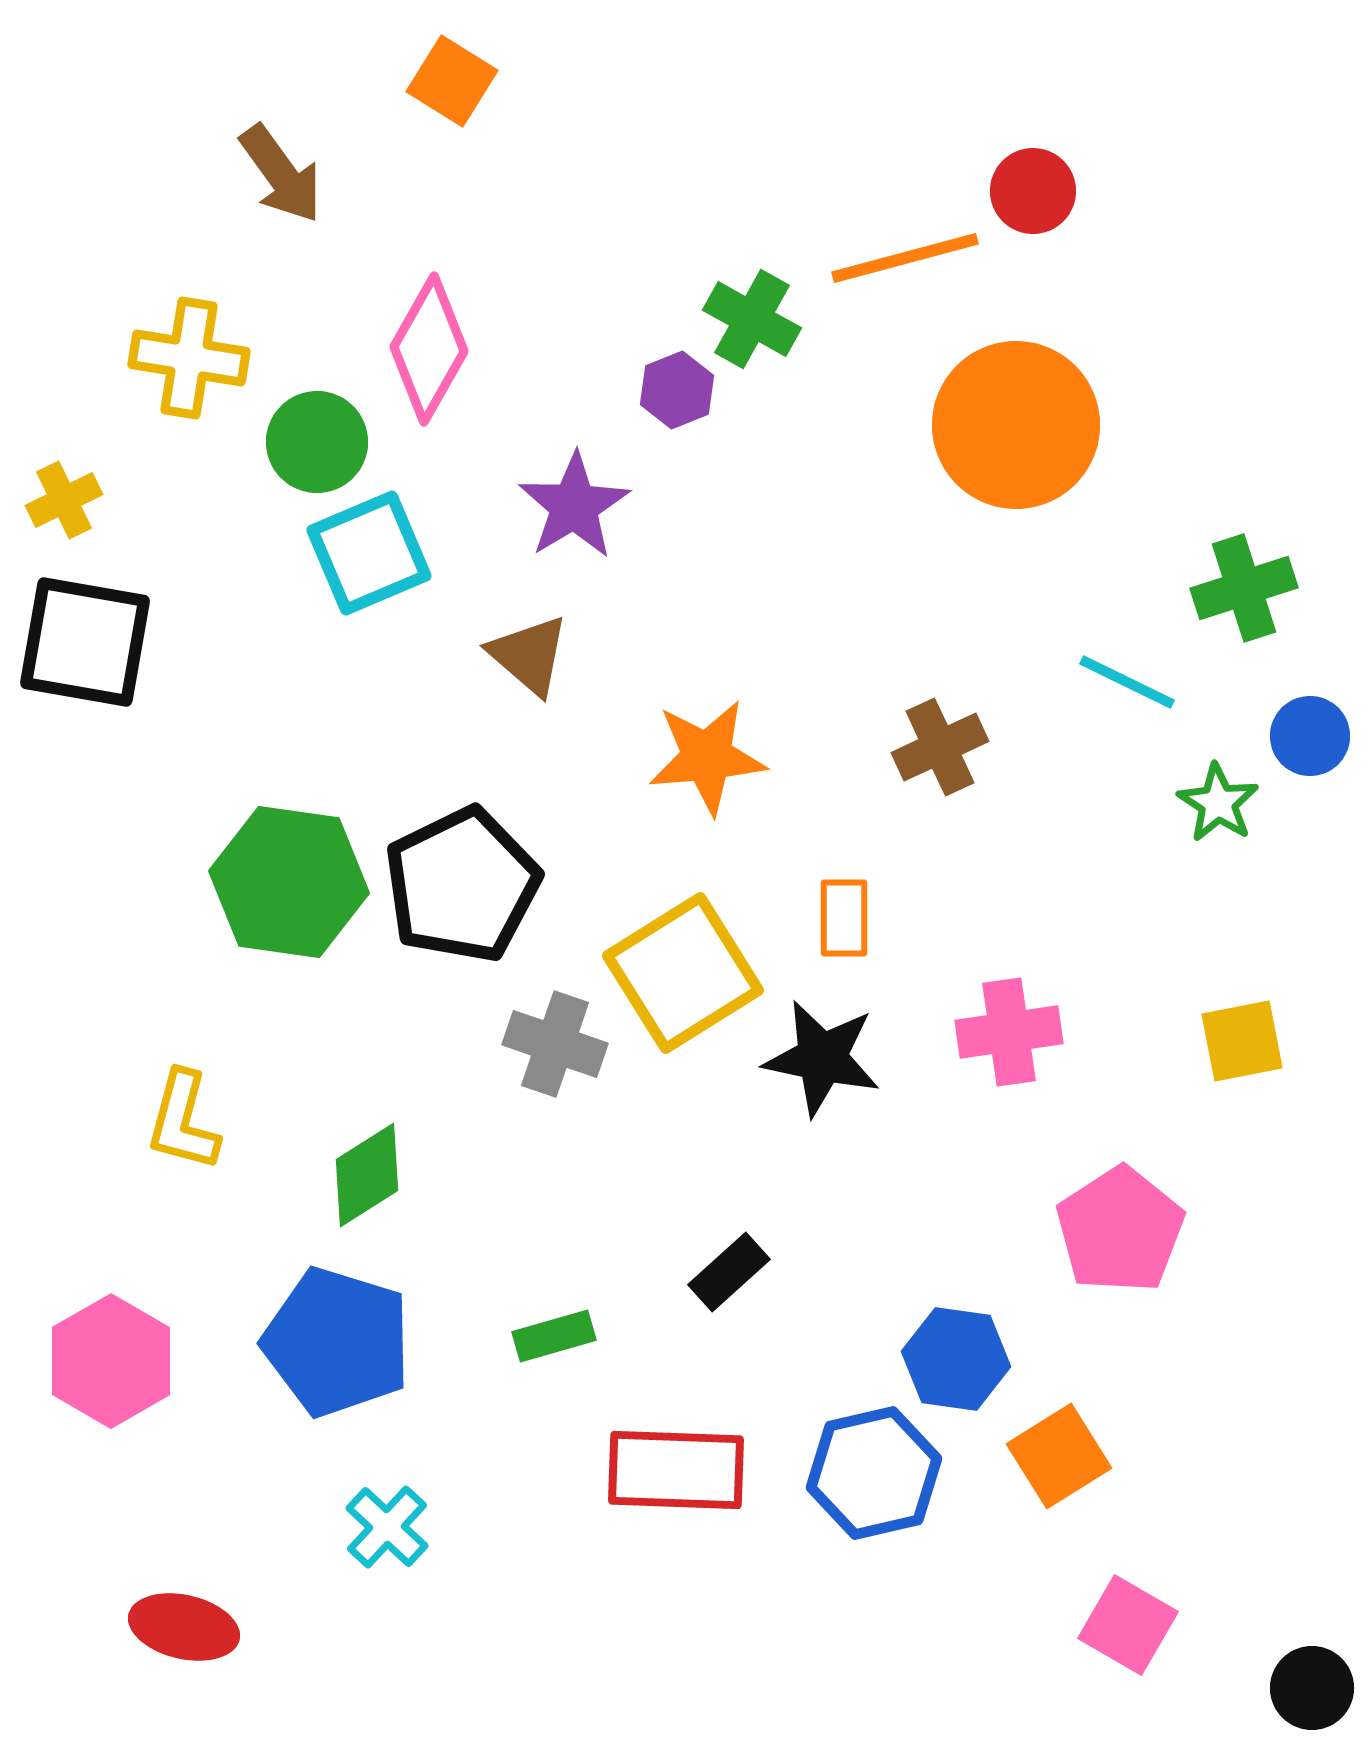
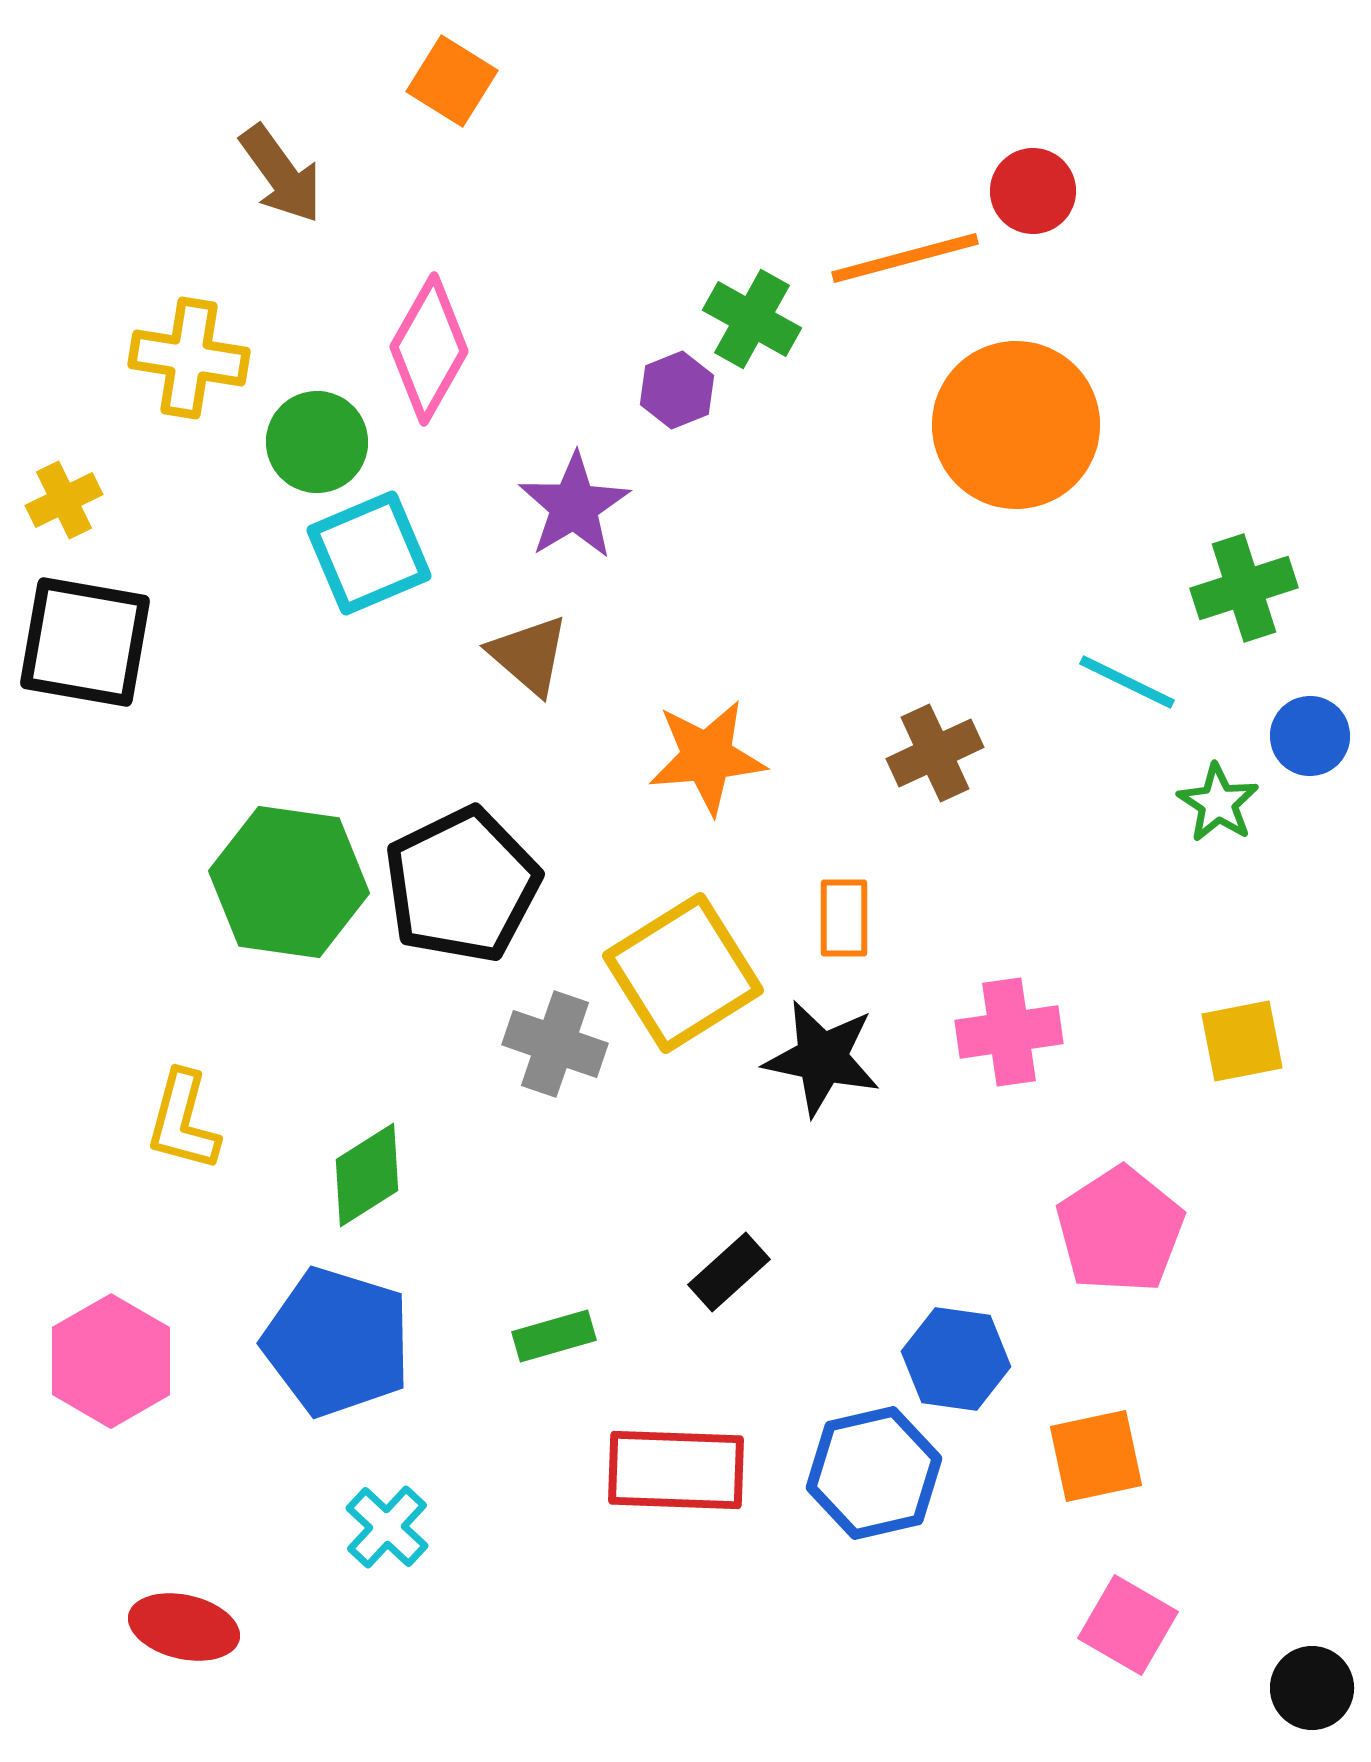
brown cross at (940, 747): moved 5 px left, 6 px down
orange square at (1059, 1456): moved 37 px right; rotated 20 degrees clockwise
